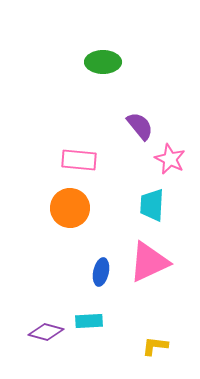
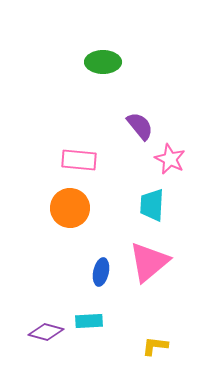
pink triangle: rotated 15 degrees counterclockwise
